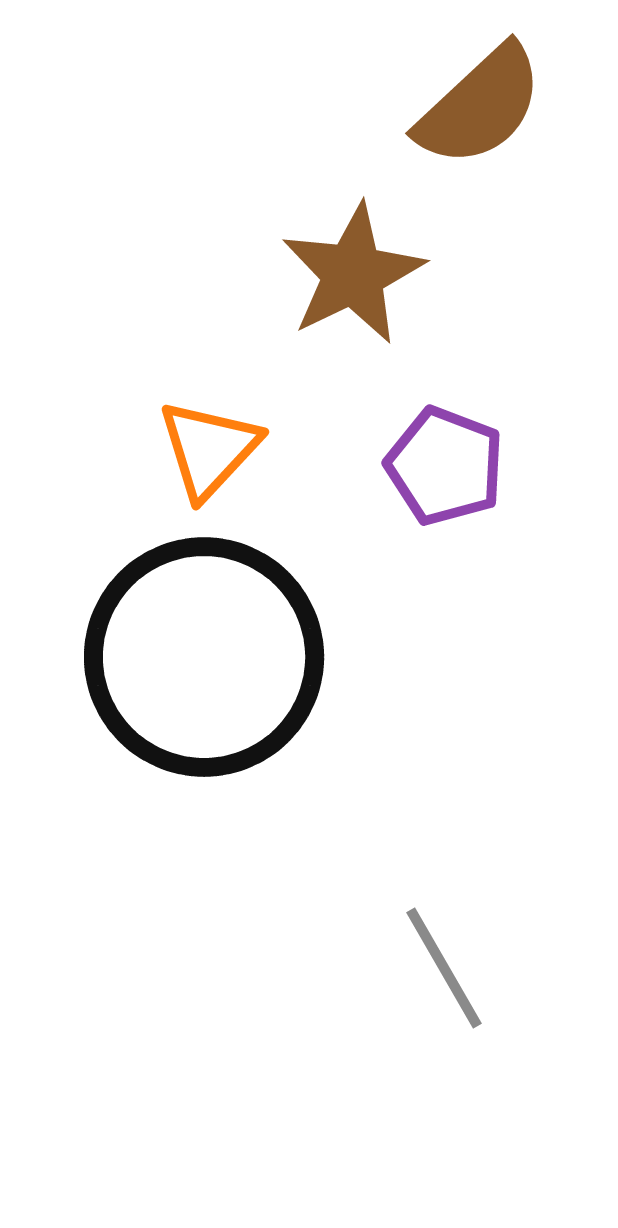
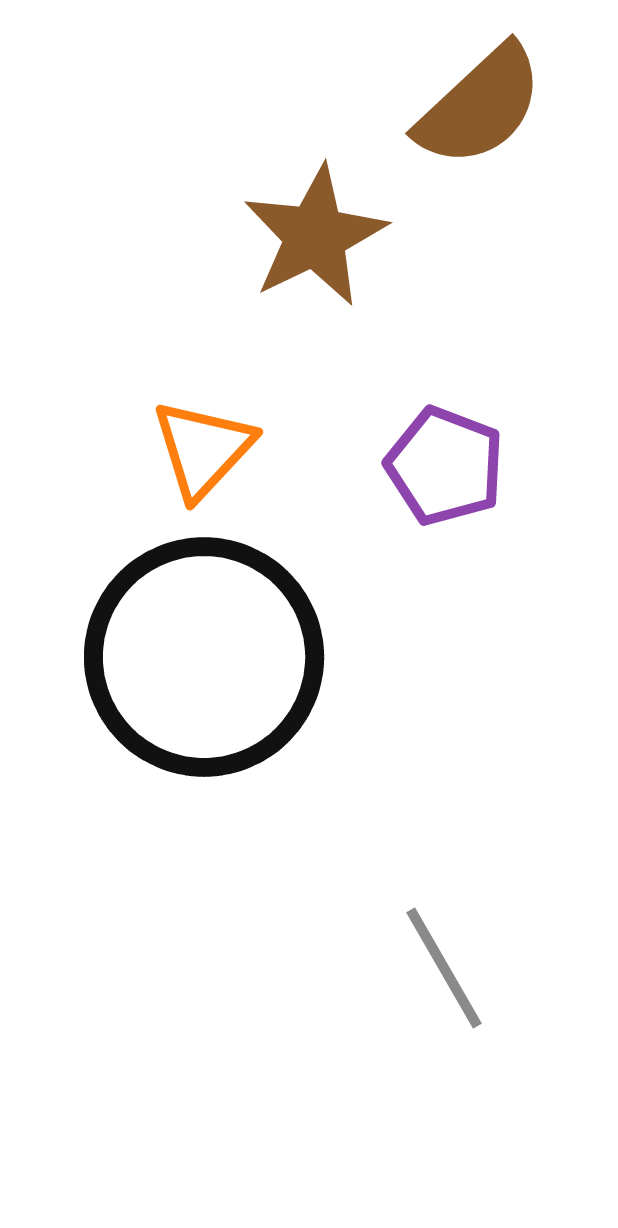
brown star: moved 38 px left, 38 px up
orange triangle: moved 6 px left
